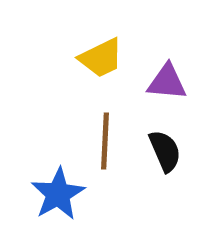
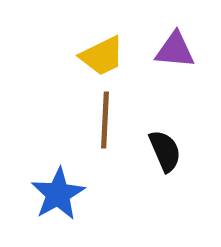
yellow trapezoid: moved 1 px right, 2 px up
purple triangle: moved 8 px right, 32 px up
brown line: moved 21 px up
